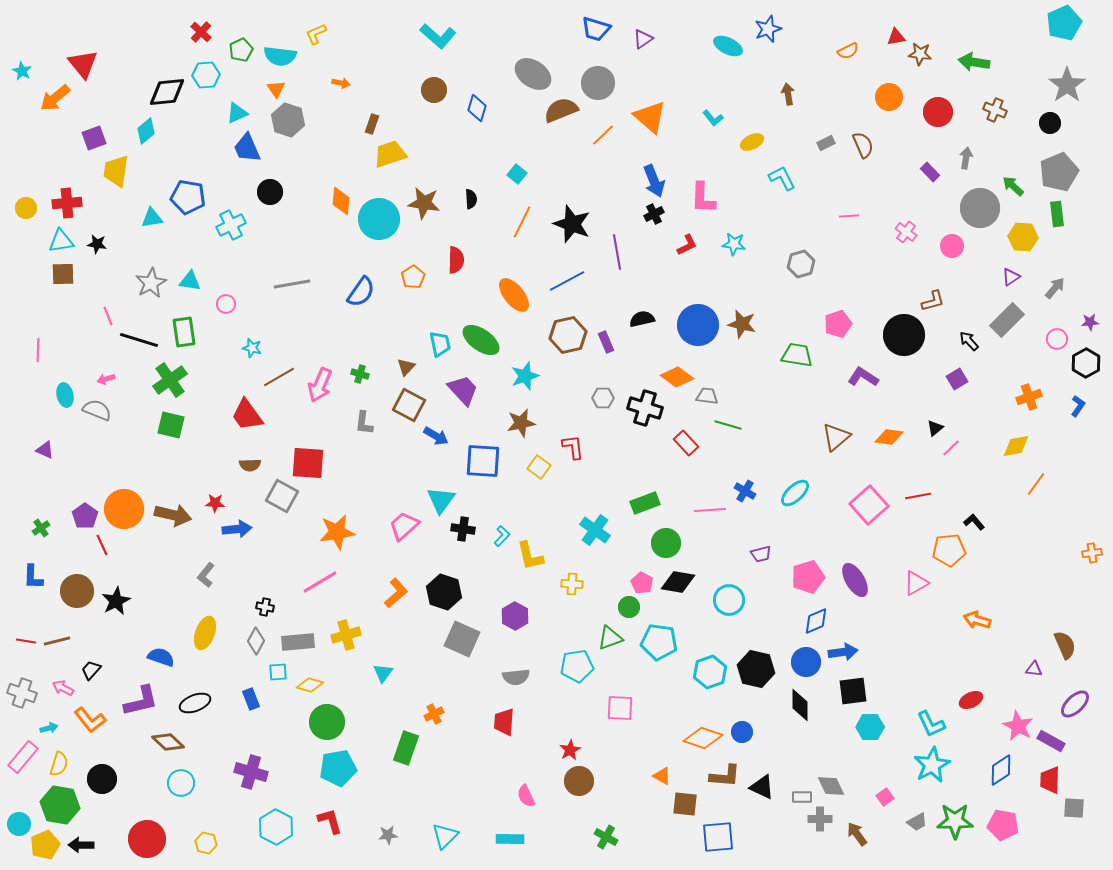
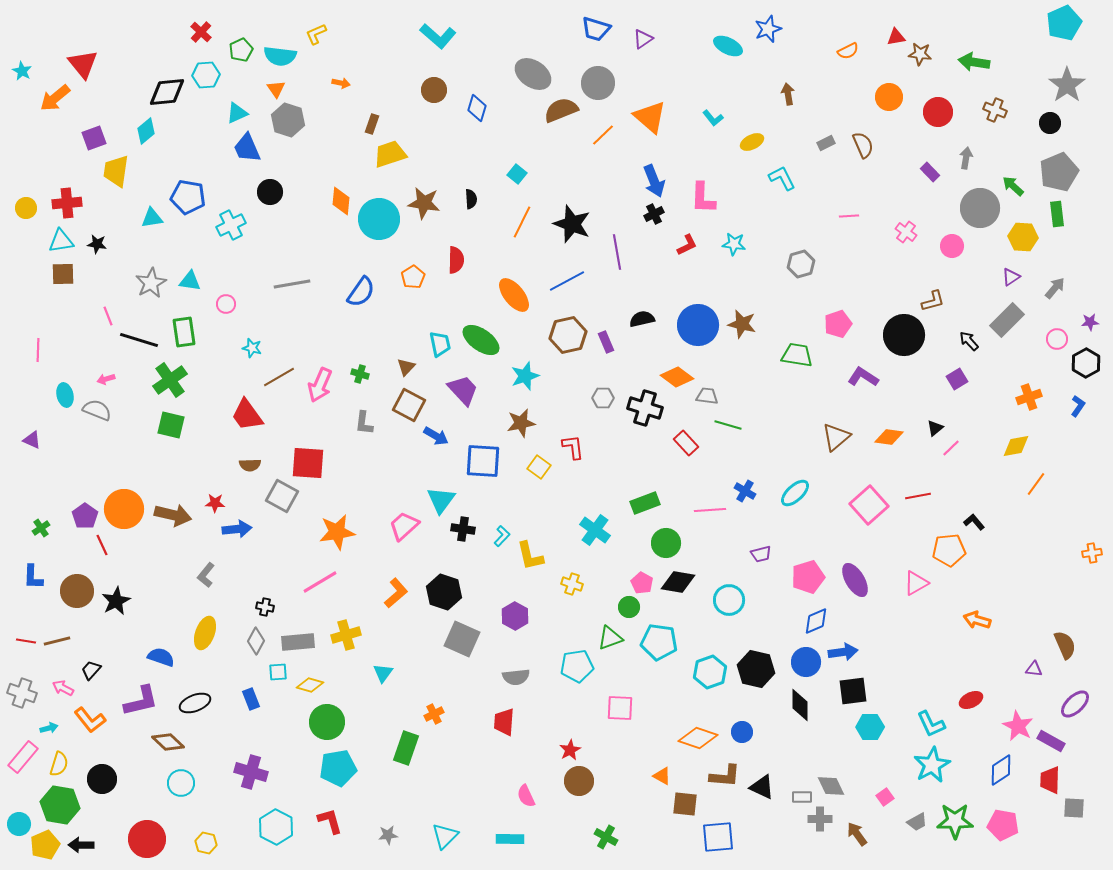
purple triangle at (45, 450): moved 13 px left, 10 px up
yellow cross at (572, 584): rotated 15 degrees clockwise
orange diamond at (703, 738): moved 5 px left
